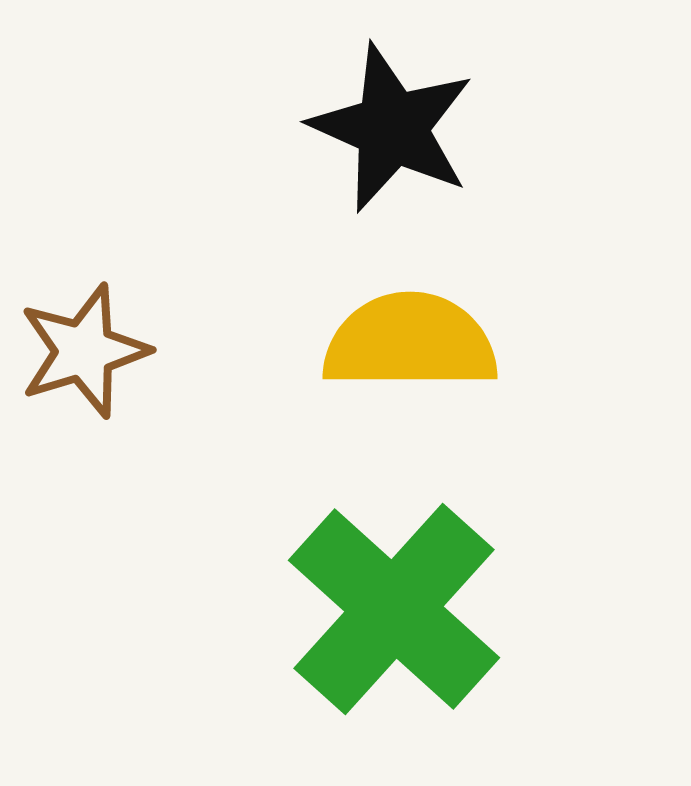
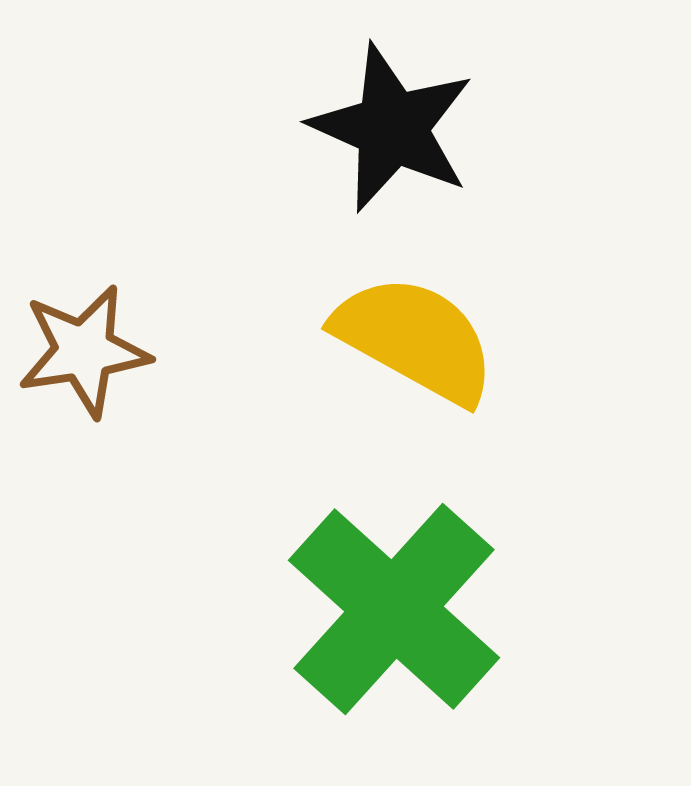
yellow semicircle: moved 5 px right, 3 px up; rotated 29 degrees clockwise
brown star: rotated 8 degrees clockwise
